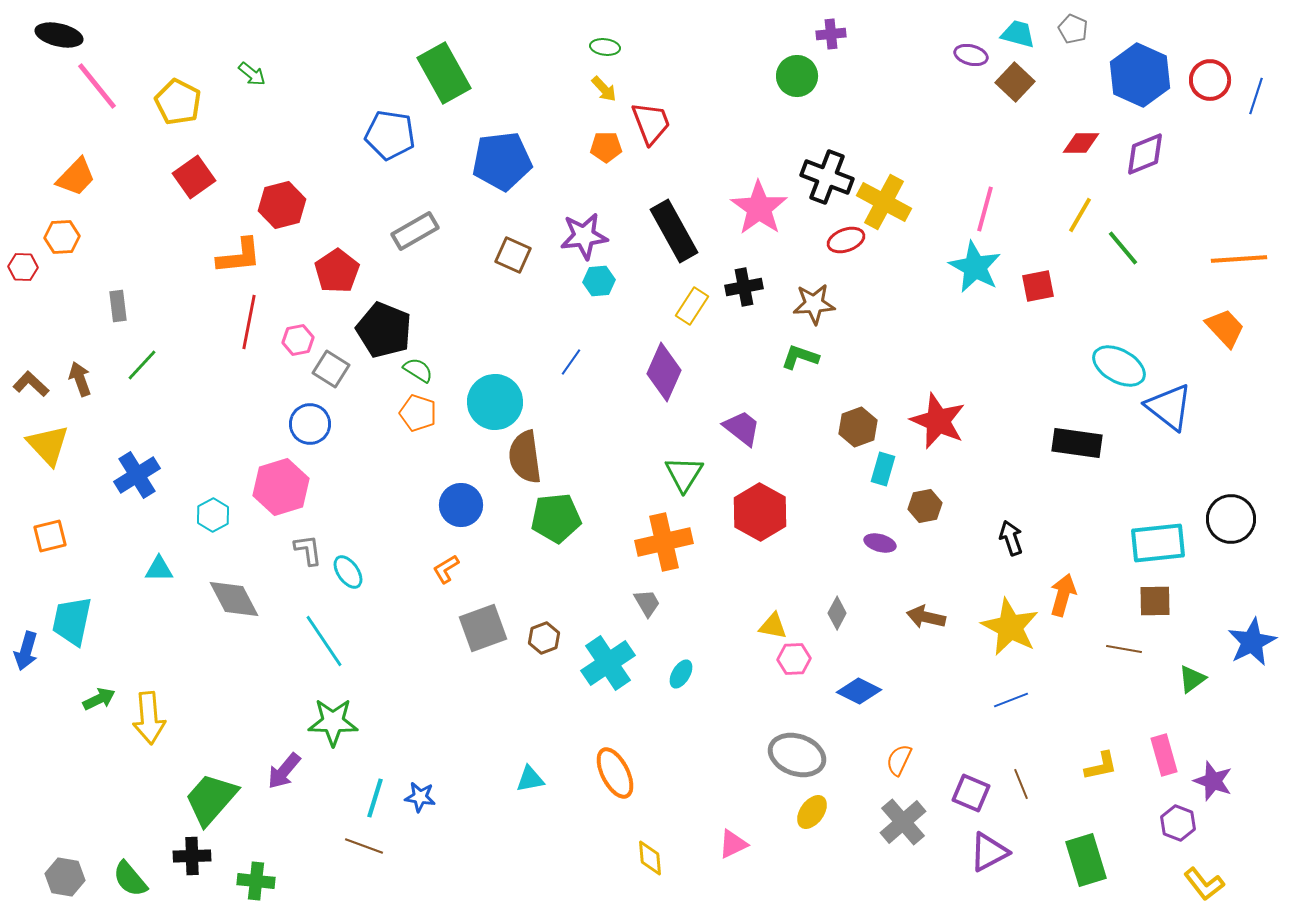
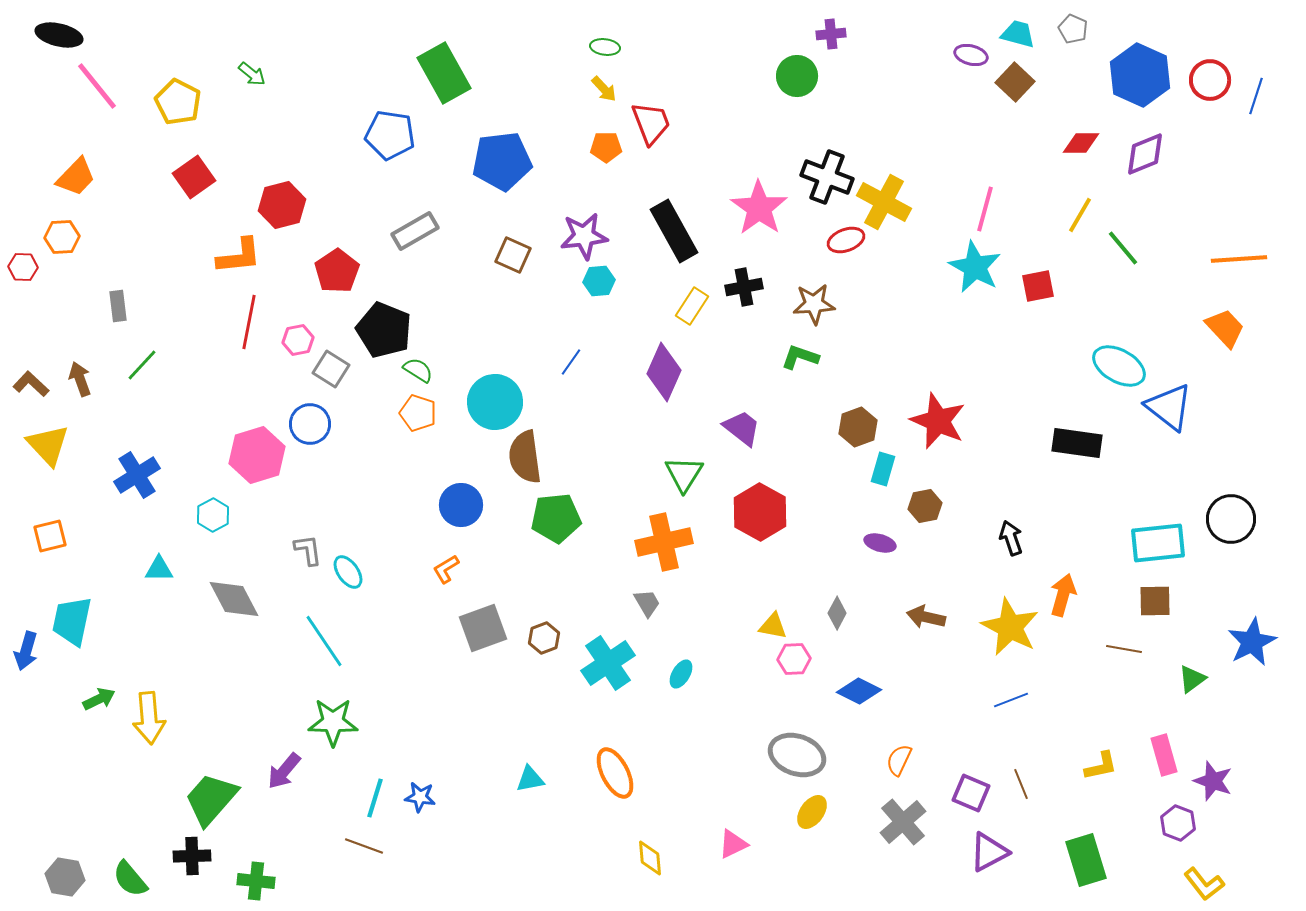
pink hexagon at (281, 487): moved 24 px left, 32 px up
